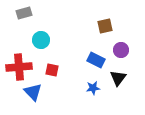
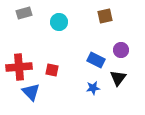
brown square: moved 10 px up
cyan circle: moved 18 px right, 18 px up
blue triangle: moved 2 px left
